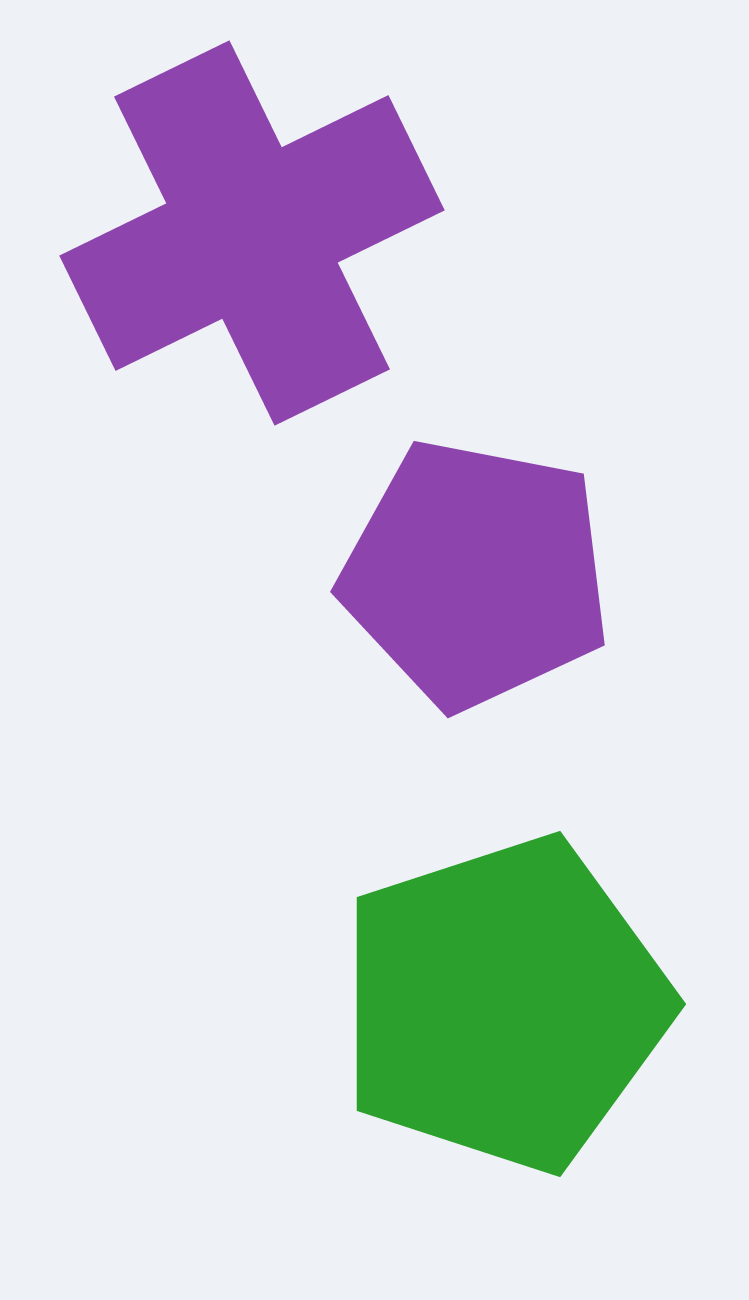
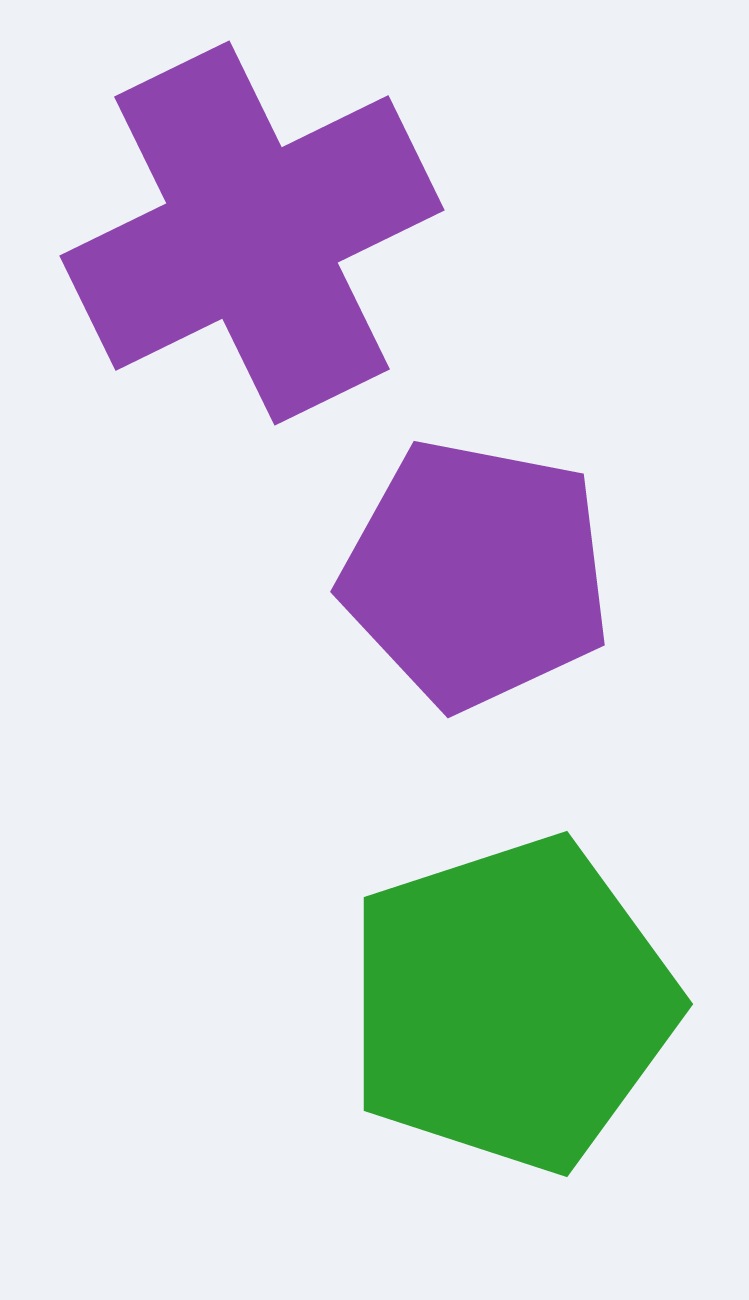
green pentagon: moved 7 px right
